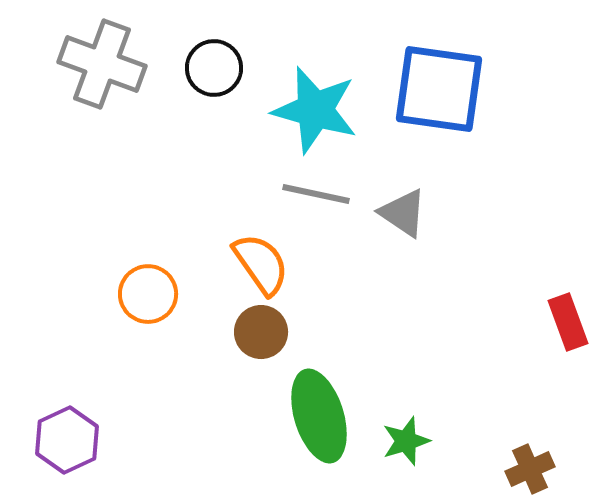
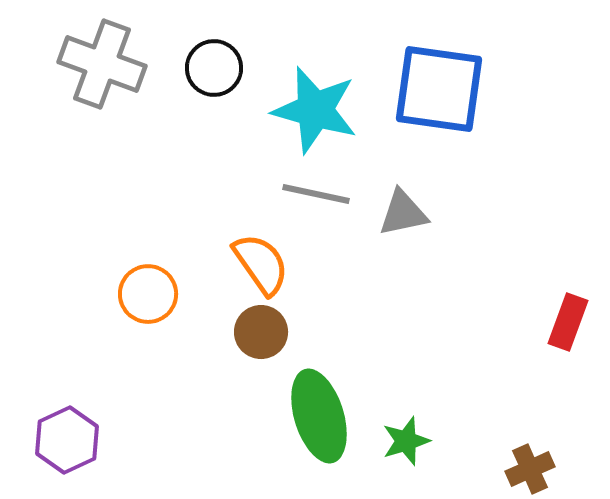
gray triangle: rotated 46 degrees counterclockwise
red rectangle: rotated 40 degrees clockwise
